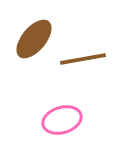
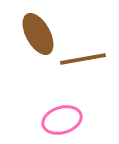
brown ellipse: moved 4 px right, 5 px up; rotated 69 degrees counterclockwise
